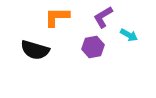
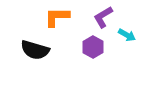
cyan arrow: moved 2 px left
purple hexagon: rotated 20 degrees counterclockwise
